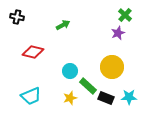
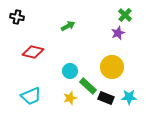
green arrow: moved 5 px right, 1 px down
